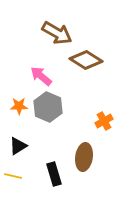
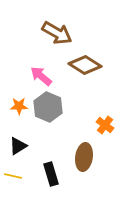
brown diamond: moved 1 px left, 5 px down
orange cross: moved 1 px right, 4 px down; rotated 24 degrees counterclockwise
black rectangle: moved 3 px left
